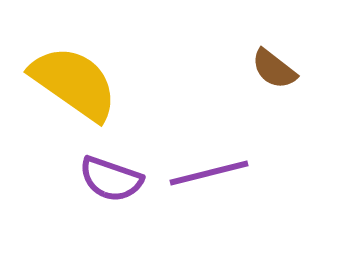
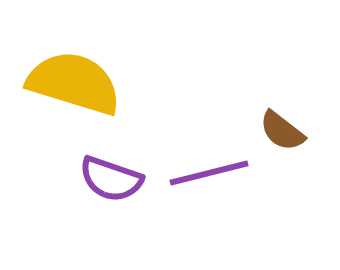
brown semicircle: moved 8 px right, 62 px down
yellow semicircle: rotated 18 degrees counterclockwise
